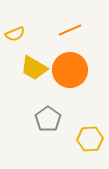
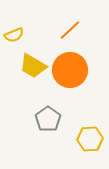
orange line: rotated 20 degrees counterclockwise
yellow semicircle: moved 1 px left, 1 px down
yellow trapezoid: moved 1 px left, 2 px up
